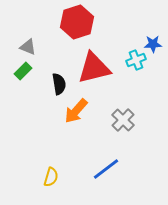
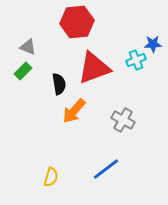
red hexagon: rotated 12 degrees clockwise
red triangle: rotated 6 degrees counterclockwise
orange arrow: moved 2 px left
gray cross: rotated 15 degrees counterclockwise
